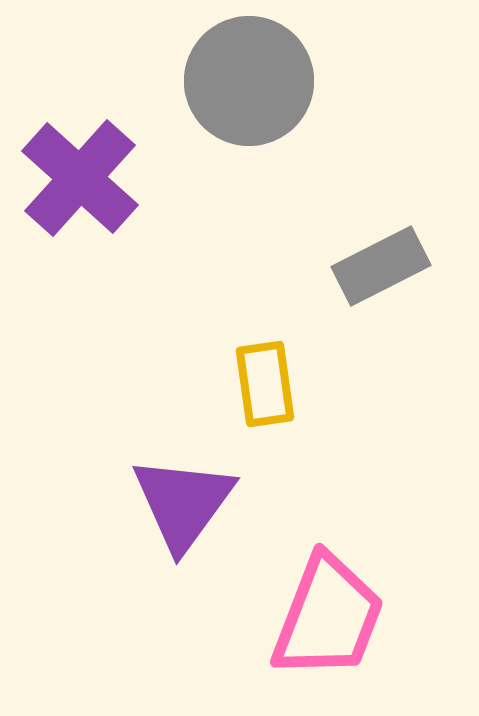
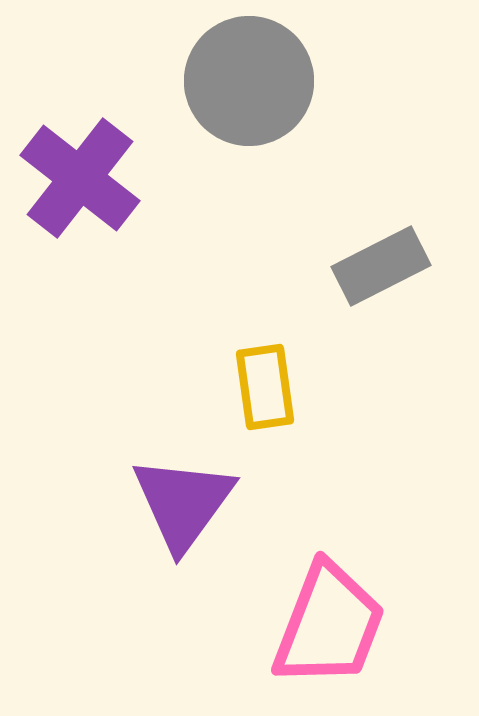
purple cross: rotated 4 degrees counterclockwise
yellow rectangle: moved 3 px down
pink trapezoid: moved 1 px right, 8 px down
